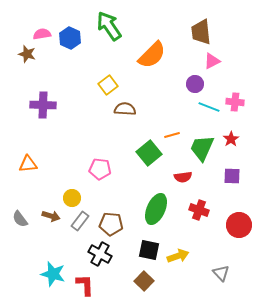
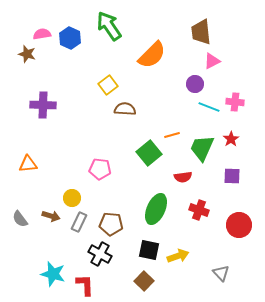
gray rectangle: moved 1 px left, 1 px down; rotated 12 degrees counterclockwise
